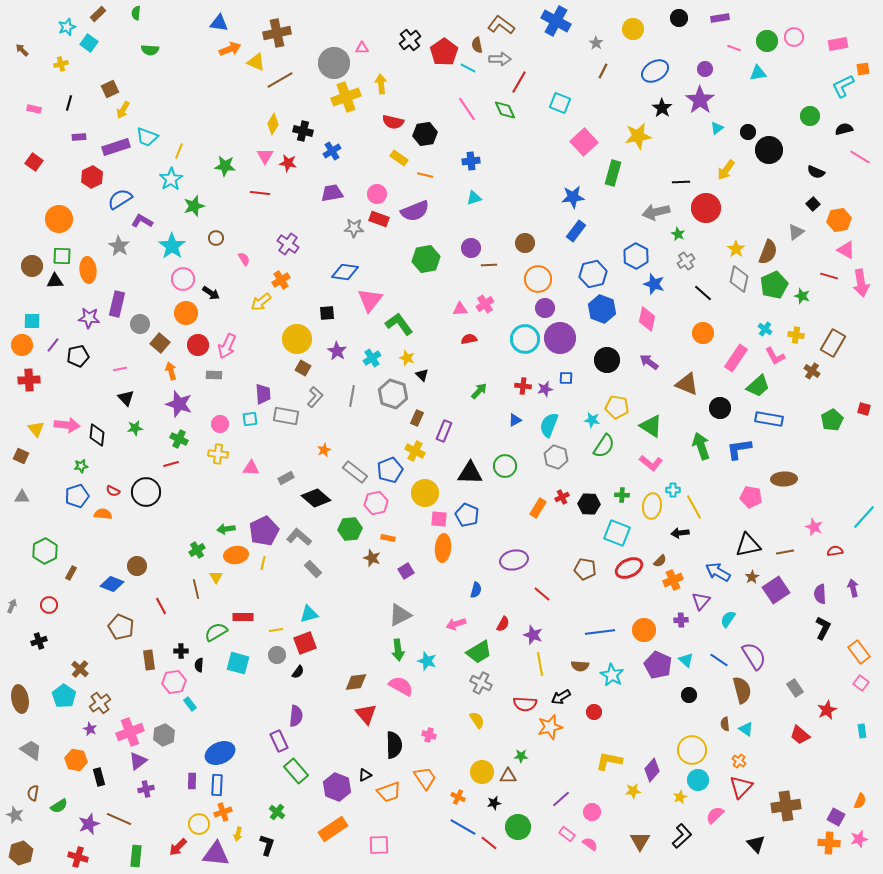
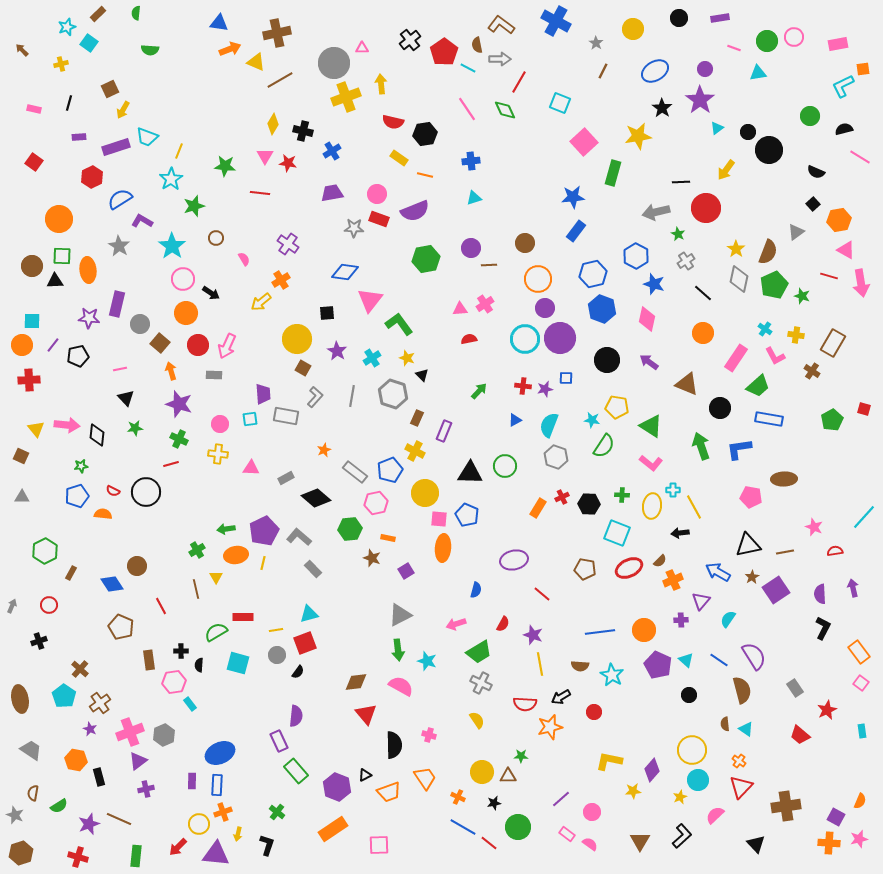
blue diamond at (112, 584): rotated 35 degrees clockwise
